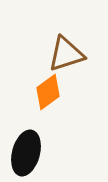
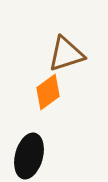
black ellipse: moved 3 px right, 3 px down
